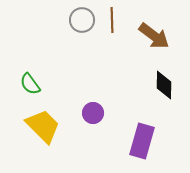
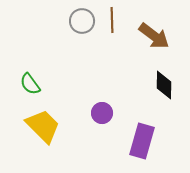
gray circle: moved 1 px down
purple circle: moved 9 px right
